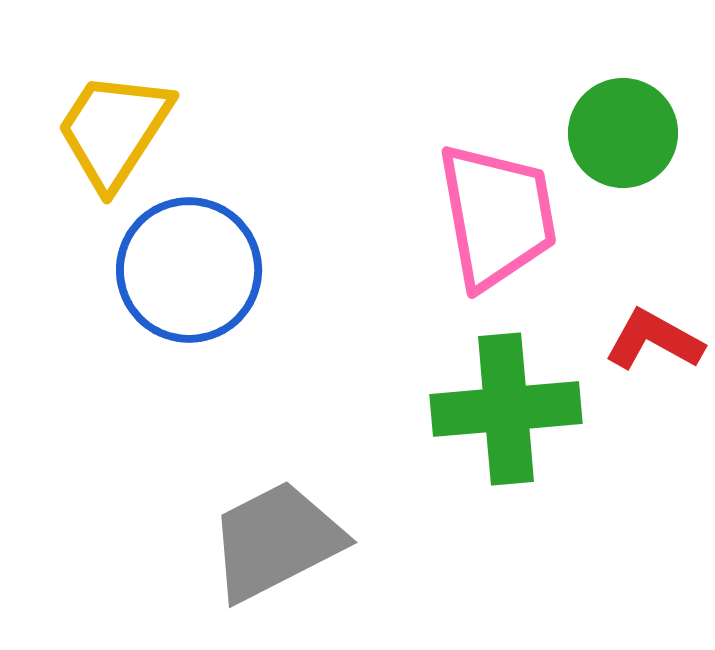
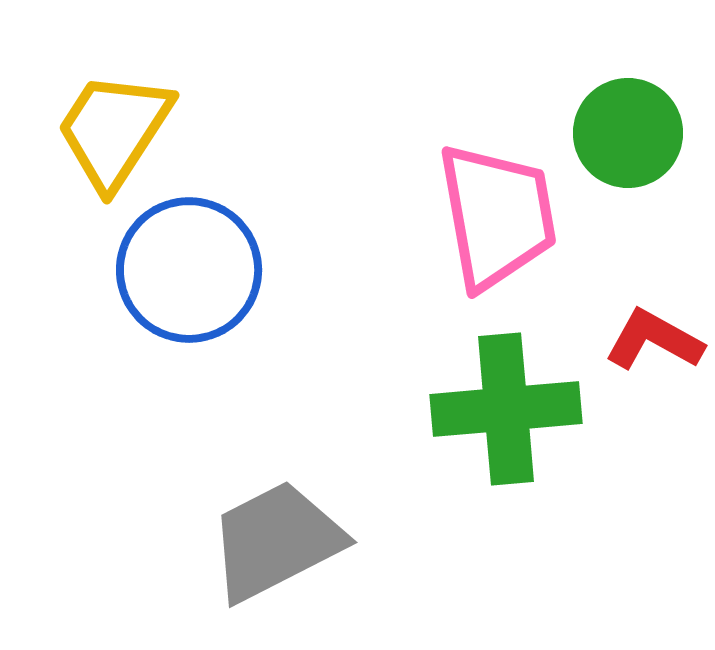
green circle: moved 5 px right
